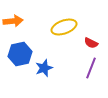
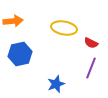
yellow ellipse: moved 1 px down; rotated 30 degrees clockwise
blue star: moved 12 px right, 16 px down
